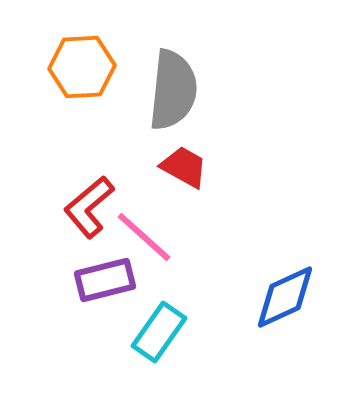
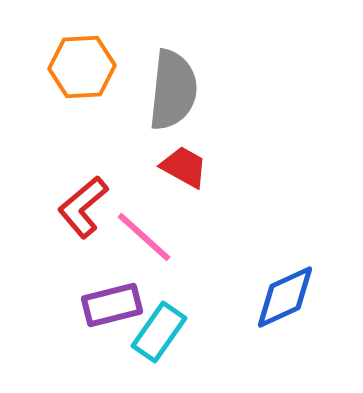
red L-shape: moved 6 px left
purple rectangle: moved 7 px right, 25 px down
